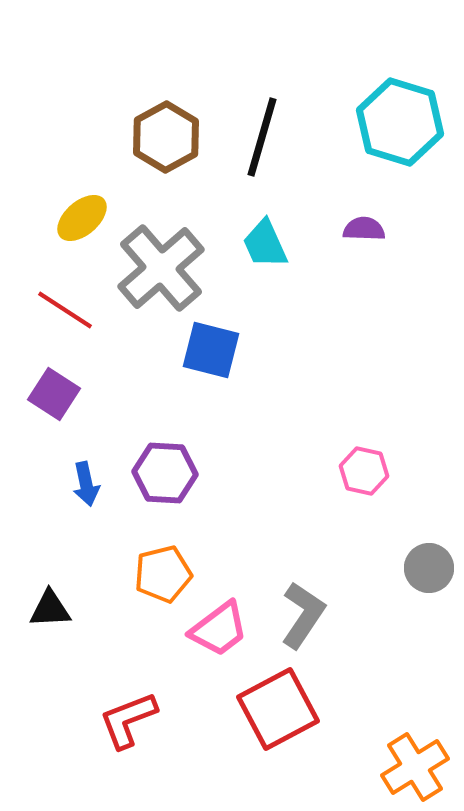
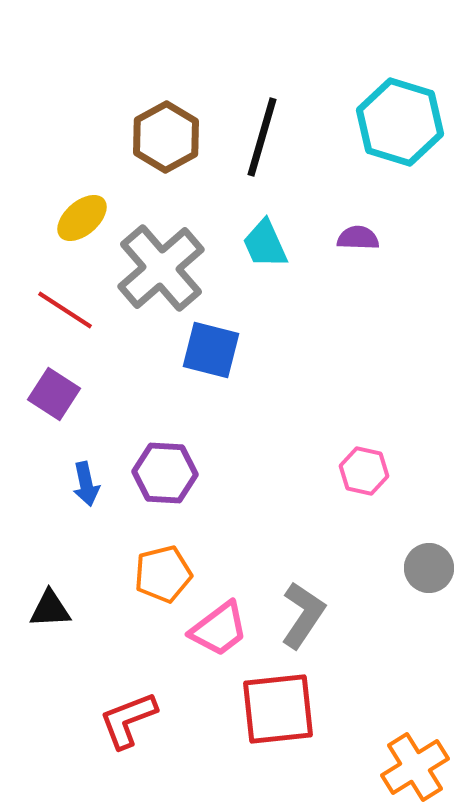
purple semicircle: moved 6 px left, 9 px down
red square: rotated 22 degrees clockwise
